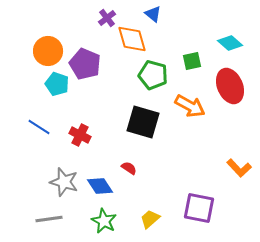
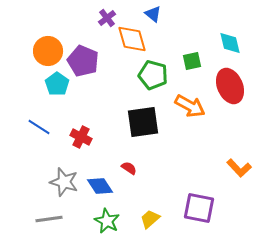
cyan diamond: rotated 35 degrees clockwise
purple pentagon: moved 2 px left, 3 px up
cyan pentagon: rotated 15 degrees clockwise
black square: rotated 24 degrees counterclockwise
red cross: moved 1 px right, 2 px down
green star: moved 3 px right
